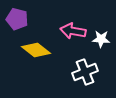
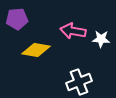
purple pentagon: rotated 20 degrees counterclockwise
yellow diamond: rotated 28 degrees counterclockwise
white cross: moved 6 px left, 10 px down
